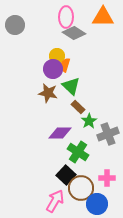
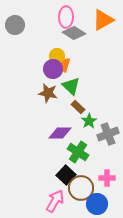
orange triangle: moved 3 px down; rotated 30 degrees counterclockwise
